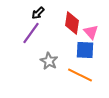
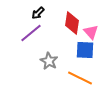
purple line: rotated 15 degrees clockwise
orange line: moved 3 px down
